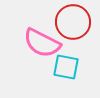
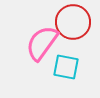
pink semicircle: rotated 99 degrees clockwise
